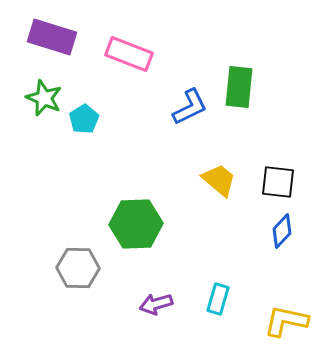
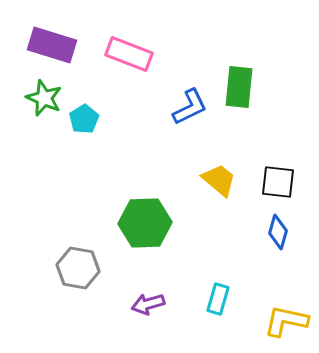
purple rectangle: moved 8 px down
green hexagon: moved 9 px right, 1 px up
blue diamond: moved 4 px left, 1 px down; rotated 28 degrees counterclockwise
gray hexagon: rotated 9 degrees clockwise
purple arrow: moved 8 px left
